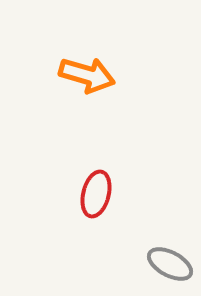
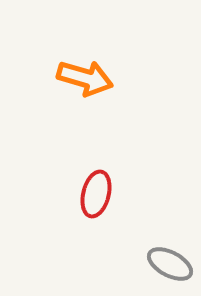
orange arrow: moved 2 px left, 3 px down
